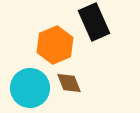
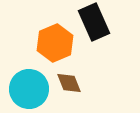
orange hexagon: moved 2 px up
cyan circle: moved 1 px left, 1 px down
